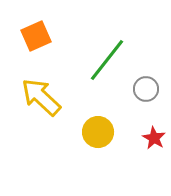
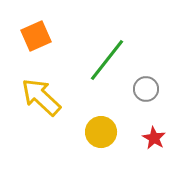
yellow circle: moved 3 px right
